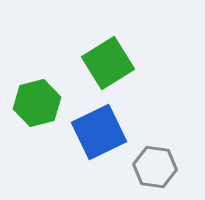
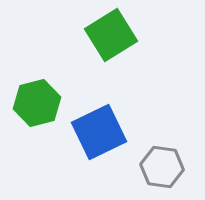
green square: moved 3 px right, 28 px up
gray hexagon: moved 7 px right
